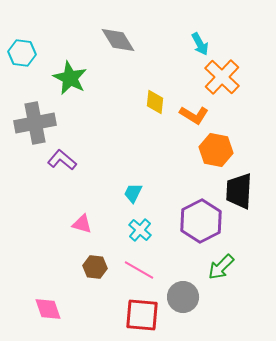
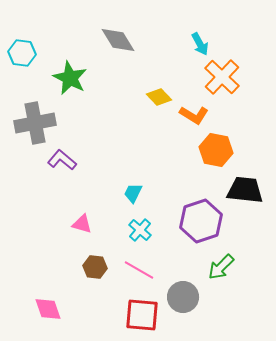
yellow diamond: moved 4 px right, 5 px up; rotated 50 degrees counterclockwise
black trapezoid: moved 6 px right, 1 px up; rotated 93 degrees clockwise
purple hexagon: rotated 9 degrees clockwise
